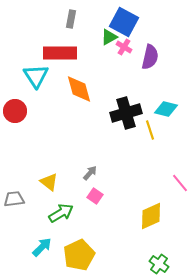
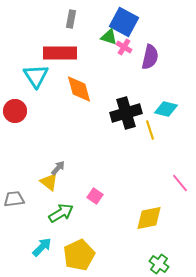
green triangle: rotated 48 degrees clockwise
gray arrow: moved 32 px left, 5 px up
yellow diamond: moved 2 px left, 2 px down; rotated 12 degrees clockwise
